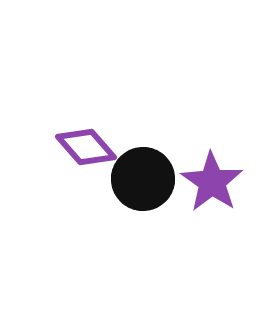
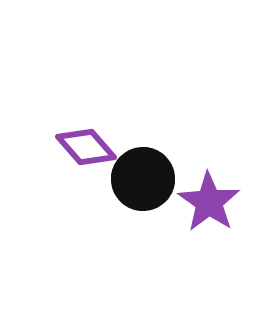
purple star: moved 3 px left, 20 px down
